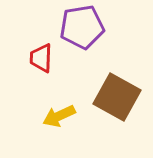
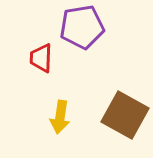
brown square: moved 8 px right, 18 px down
yellow arrow: moved 1 px right, 1 px down; rotated 56 degrees counterclockwise
